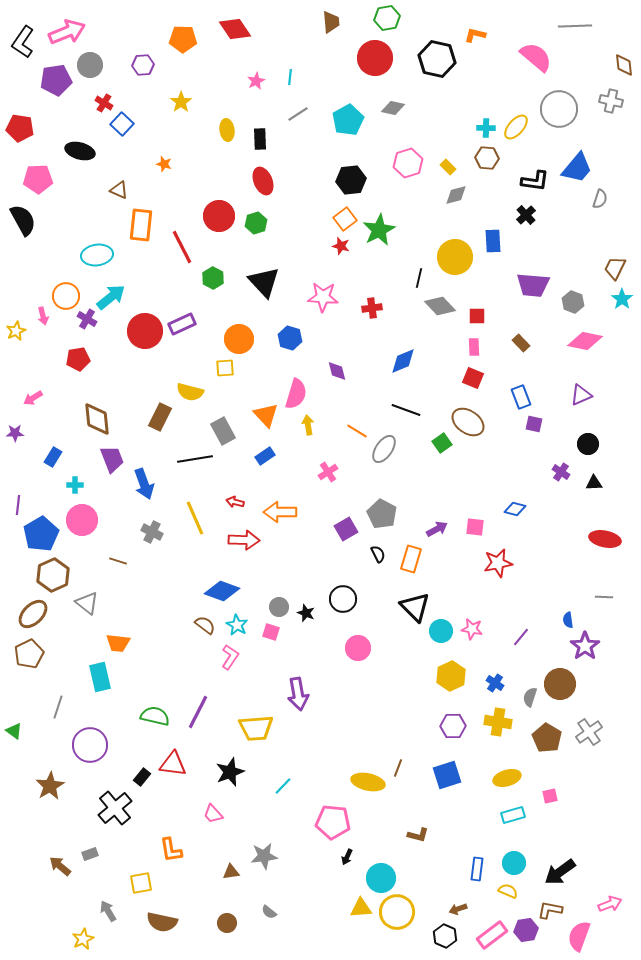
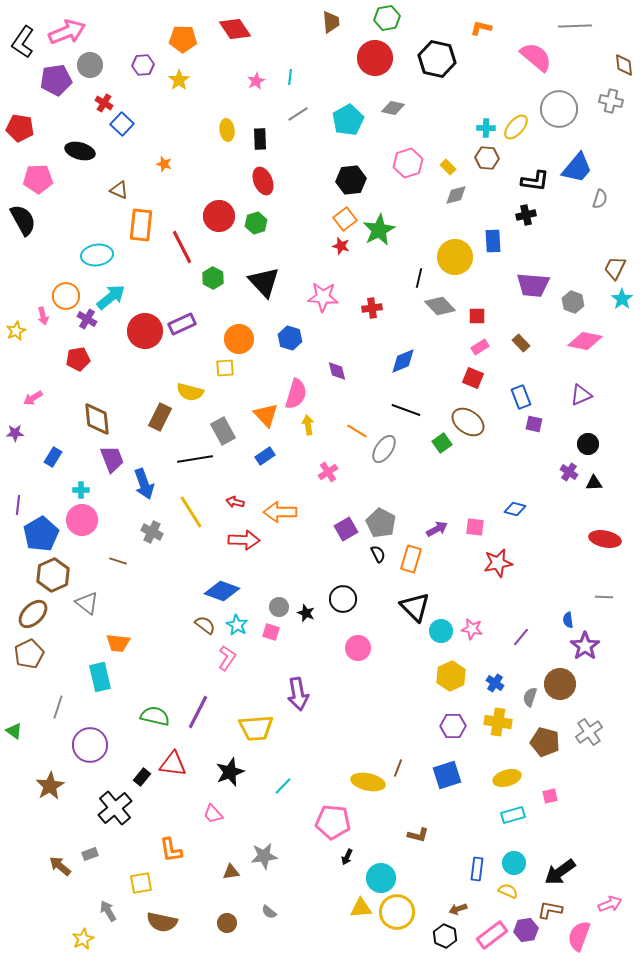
orange L-shape at (475, 35): moved 6 px right, 7 px up
yellow star at (181, 102): moved 2 px left, 22 px up
black cross at (526, 215): rotated 30 degrees clockwise
pink rectangle at (474, 347): moved 6 px right; rotated 60 degrees clockwise
purple cross at (561, 472): moved 8 px right
cyan cross at (75, 485): moved 6 px right, 5 px down
gray pentagon at (382, 514): moved 1 px left, 9 px down
yellow line at (195, 518): moved 4 px left, 6 px up; rotated 8 degrees counterclockwise
pink L-shape at (230, 657): moved 3 px left, 1 px down
brown pentagon at (547, 738): moved 2 px left, 4 px down; rotated 16 degrees counterclockwise
